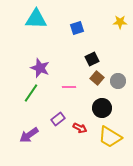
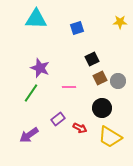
brown square: moved 3 px right; rotated 24 degrees clockwise
